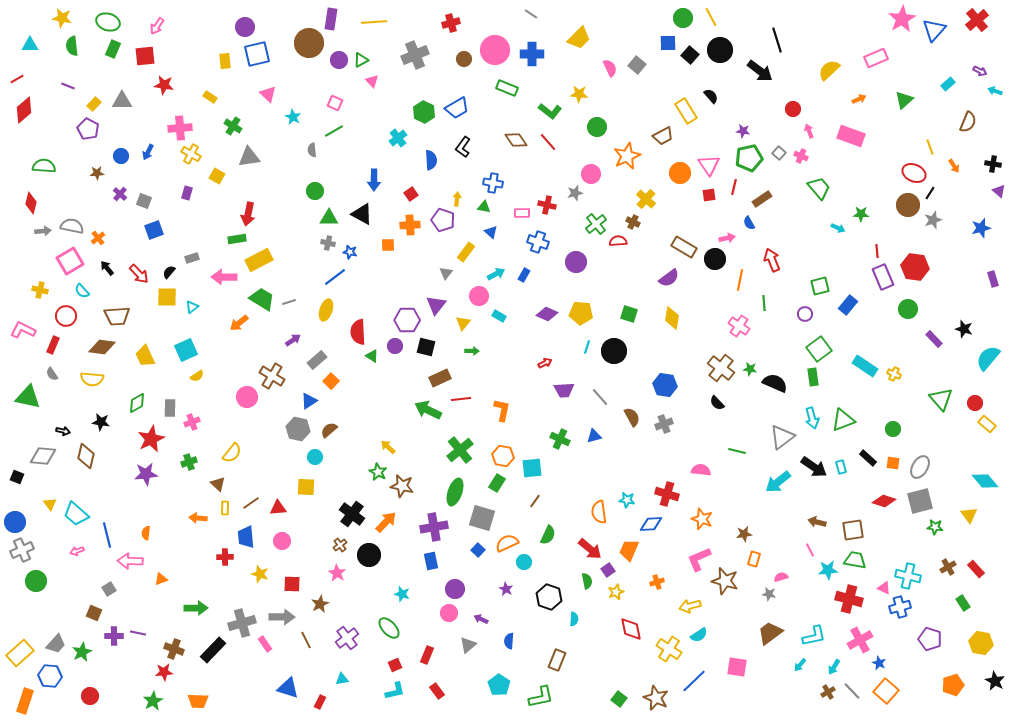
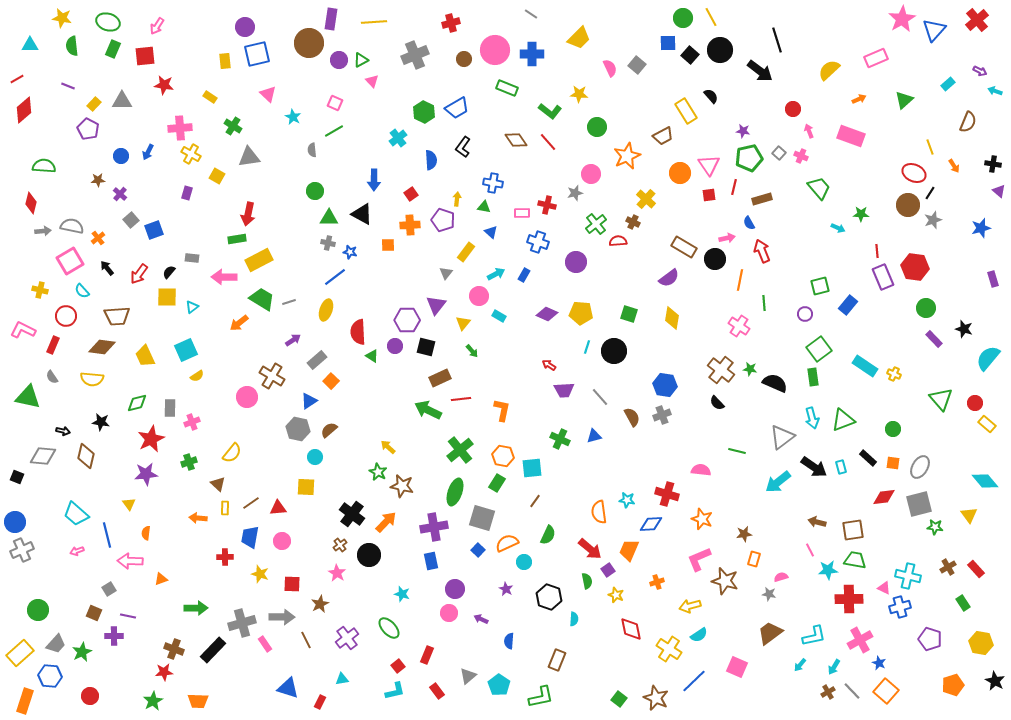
brown star at (97, 173): moved 1 px right, 7 px down
brown rectangle at (762, 199): rotated 18 degrees clockwise
gray square at (144, 201): moved 13 px left, 19 px down; rotated 28 degrees clockwise
gray rectangle at (192, 258): rotated 24 degrees clockwise
red arrow at (772, 260): moved 10 px left, 9 px up
red arrow at (139, 274): rotated 80 degrees clockwise
green circle at (908, 309): moved 18 px right, 1 px up
green arrow at (472, 351): rotated 48 degrees clockwise
red arrow at (545, 363): moved 4 px right, 2 px down; rotated 120 degrees counterclockwise
brown cross at (721, 368): moved 2 px down
gray semicircle at (52, 374): moved 3 px down
green diamond at (137, 403): rotated 15 degrees clockwise
gray cross at (664, 424): moved 2 px left, 9 px up
red diamond at (884, 501): moved 4 px up; rotated 25 degrees counterclockwise
gray square at (920, 501): moved 1 px left, 3 px down
yellow triangle at (50, 504): moved 79 px right
blue trapezoid at (246, 537): moved 4 px right; rotated 15 degrees clockwise
green circle at (36, 581): moved 2 px right, 29 px down
yellow star at (616, 592): moved 3 px down; rotated 28 degrees counterclockwise
red cross at (849, 599): rotated 16 degrees counterclockwise
purple line at (138, 633): moved 10 px left, 17 px up
gray triangle at (468, 645): moved 31 px down
red square at (395, 665): moved 3 px right, 1 px down; rotated 16 degrees counterclockwise
pink square at (737, 667): rotated 15 degrees clockwise
